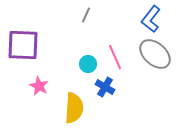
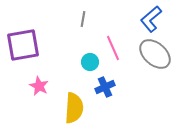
gray line: moved 3 px left, 4 px down; rotated 14 degrees counterclockwise
blue L-shape: rotated 12 degrees clockwise
purple square: rotated 12 degrees counterclockwise
pink line: moved 2 px left, 9 px up
cyan circle: moved 2 px right, 2 px up
blue cross: rotated 36 degrees clockwise
